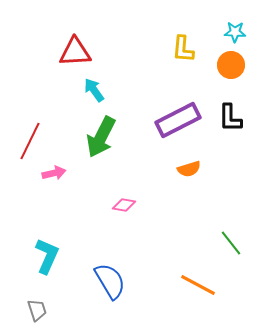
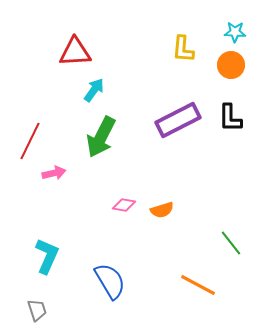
cyan arrow: rotated 70 degrees clockwise
orange semicircle: moved 27 px left, 41 px down
